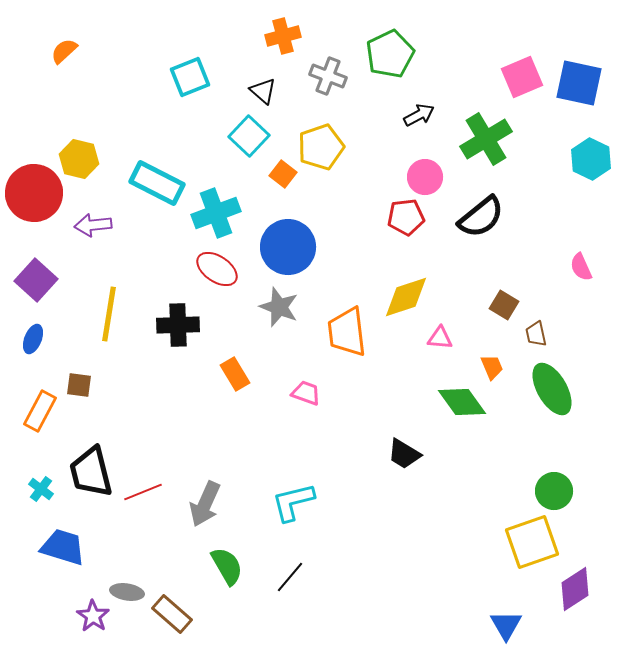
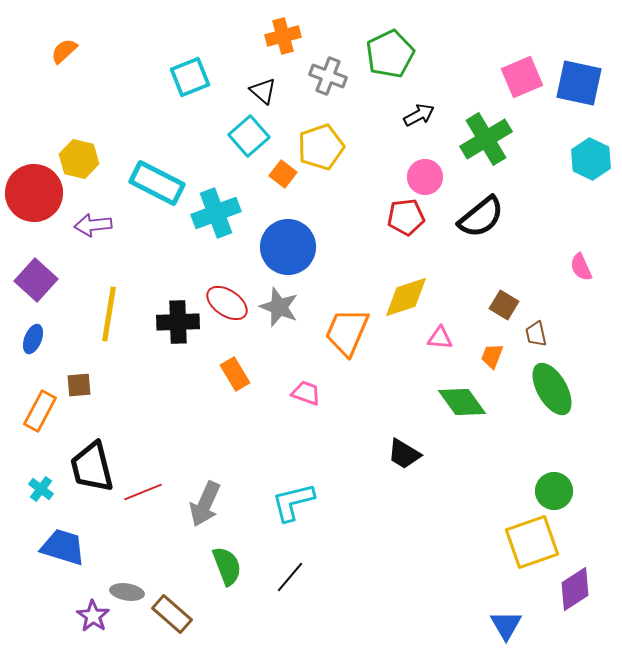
cyan square at (249, 136): rotated 6 degrees clockwise
red ellipse at (217, 269): moved 10 px right, 34 px down
black cross at (178, 325): moved 3 px up
orange trapezoid at (347, 332): rotated 30 degrees clockwise
orange trapezoid at (492, 367): moved 11 px up; rotated 136 degrees counterclockwise
brown square at (79, 385): rotated 12 degrees counterclockwise
black trapezoid at (91, 472): moved 1 px right, 5 px up
green semicircle at (227, 566): rotated 9 degrees clockwise
